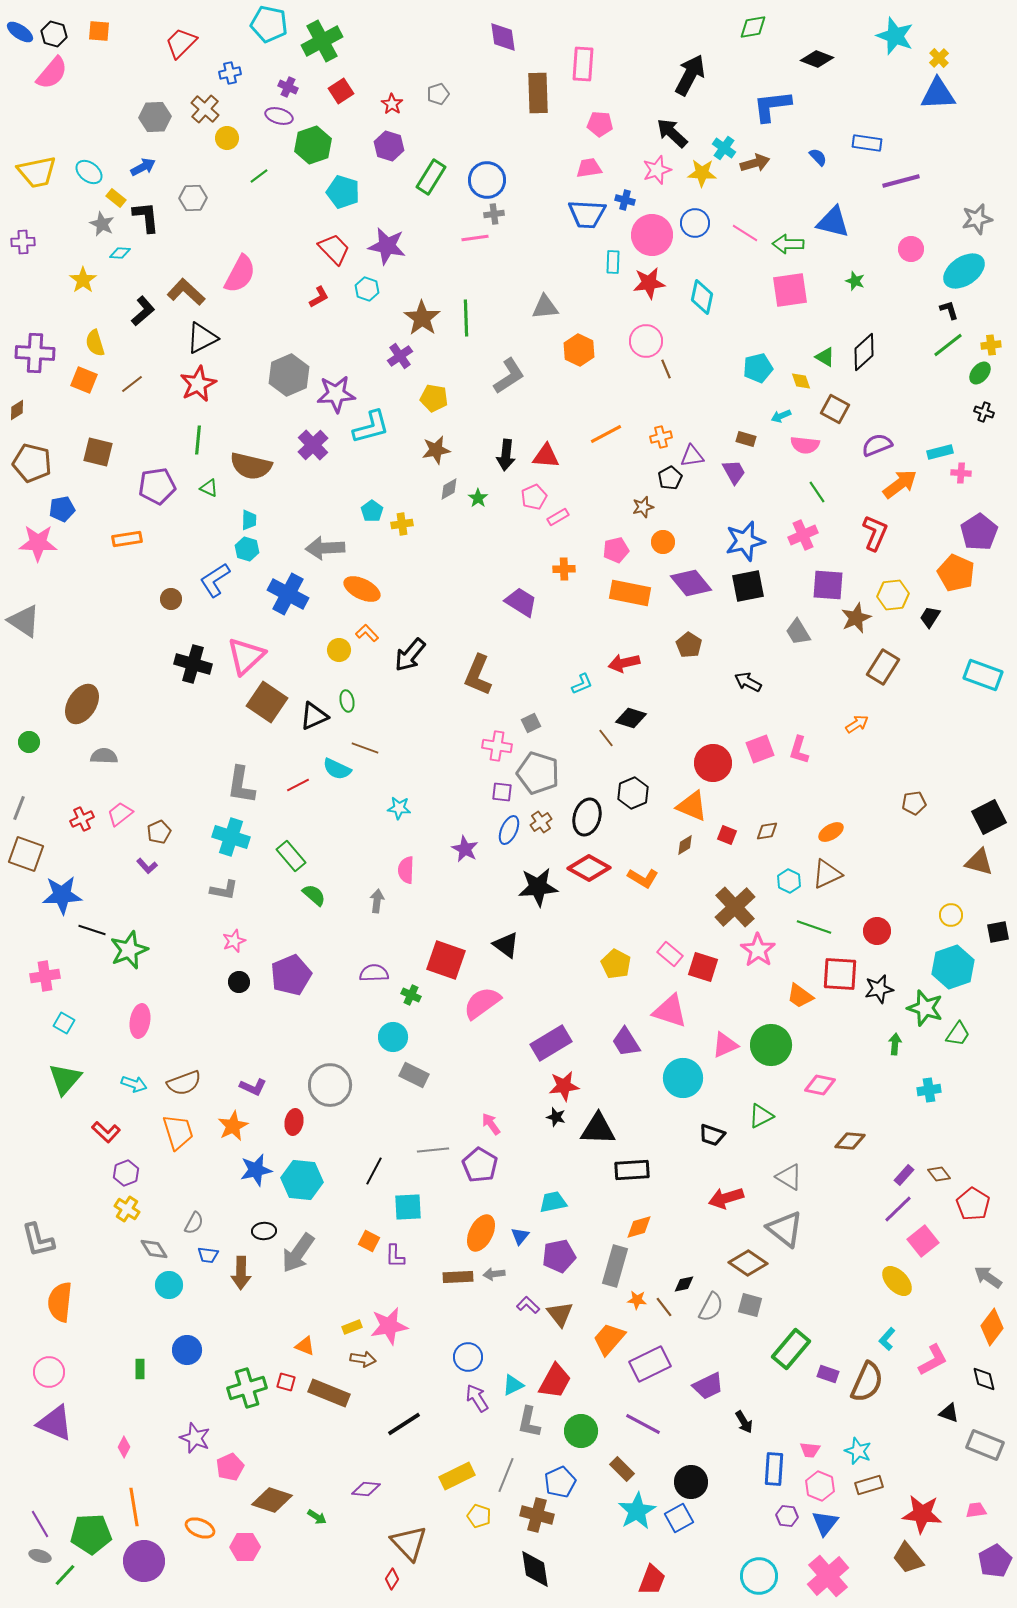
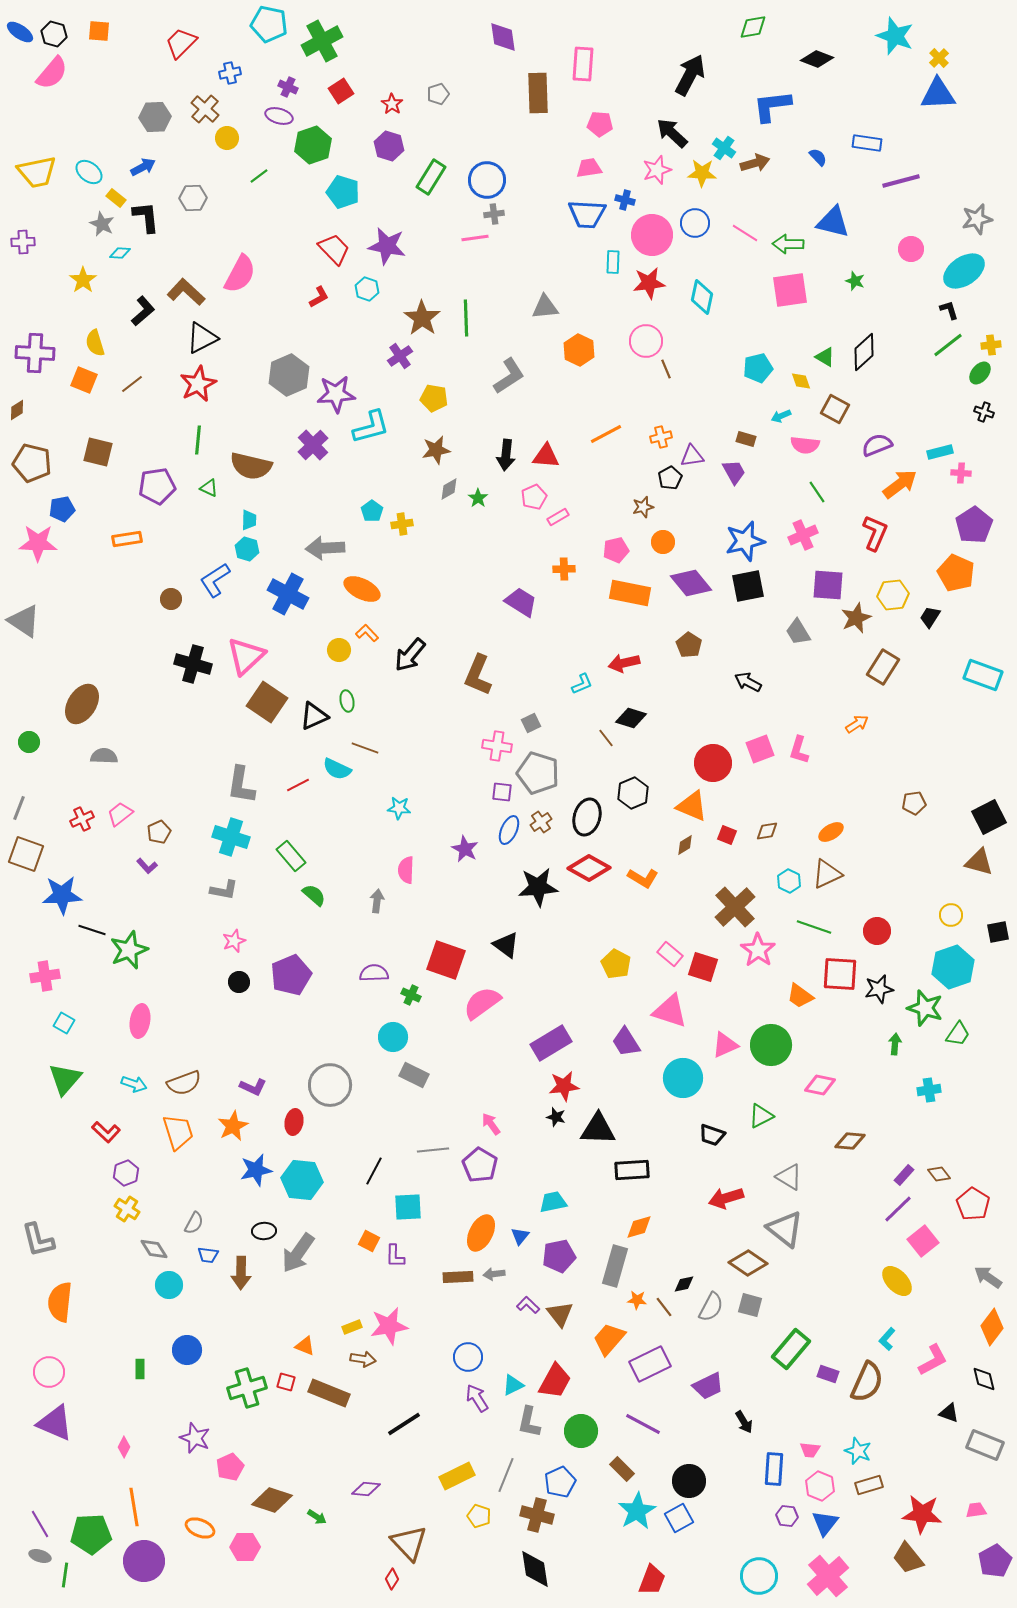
purple pentagon at (979, 532): moved 5 px left, 7 px up
black circle at (691, 1482): moved 2 px left, 1 px up
green line at (65, 1575): rotated 35 degrees counterclockwise
